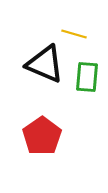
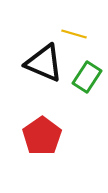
black triangle: moved 1 px left, 1 px up
green rectangle: rotated 28 degrees clockwise
